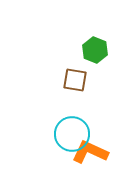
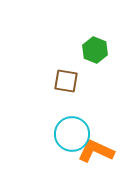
brown square: moved 9 px left, 1 px down
orange L-shape: moved 6 px right, 1 px up
